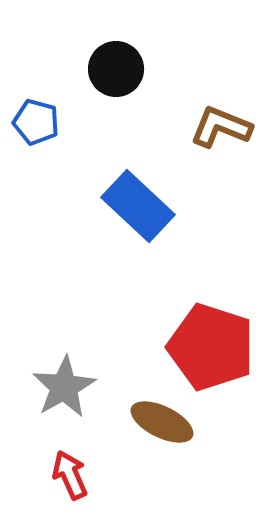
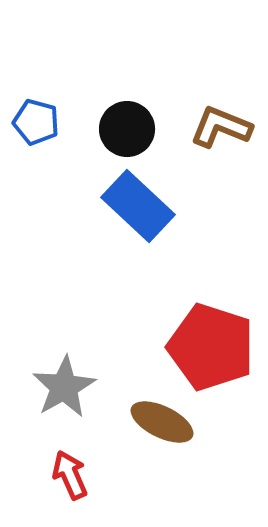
black circle: moved 11 px right, 60 px down
